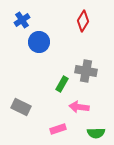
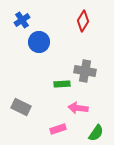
gray cross: moved 1 px left
green rectangle: rotated 56 degrees clockwise
pink arrow: moved 1 px left, 1 px down
green semicircle: rotated 54 degrees counterclockwise
